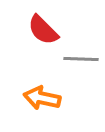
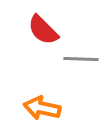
orange arrow: moved 10 px down
